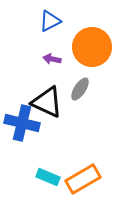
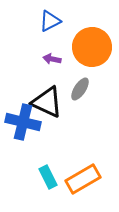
blue cross: moved 1 px right, 1 px up
cyan rectangle: rotated 40 degrees clockwise
